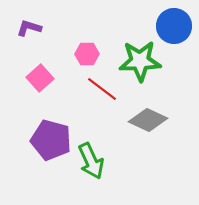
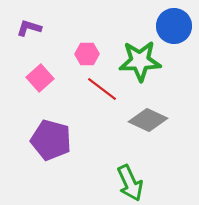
green arrow: moved 39 px right, 22 px down
